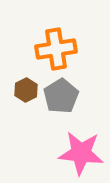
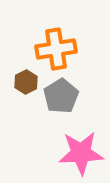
brown hexagon: moved 8 px up
pink star: rotated 9 degrees counterclockwise
